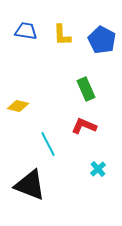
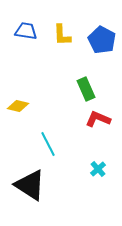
red L-shape: moved 14 px right, 7 px up
black triangle: rotated 12 degrees clockwise
